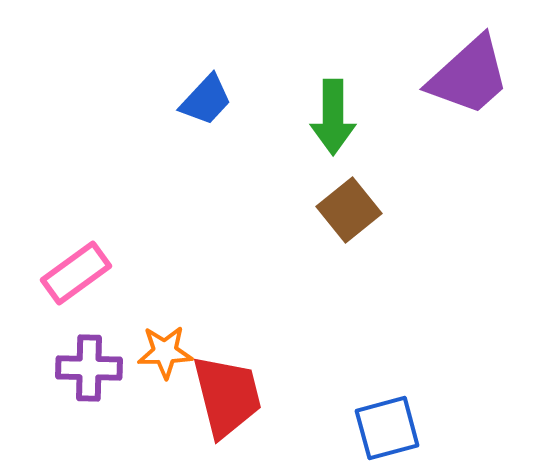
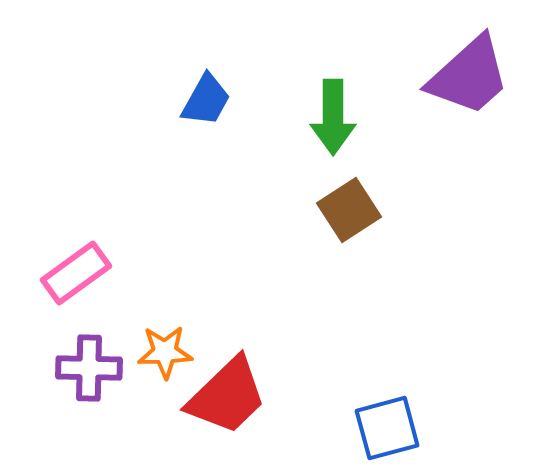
blue trapezoid: rotated 14 degrees counterclockwise
brown square: rotated 6 degrees clockwise
red trapezoid: rotated 60 degrees clockwise
